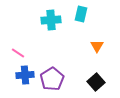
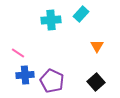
cyan rectangle: rotated 28 degrees clockwise
purple pentagon: moved 2 px down; rotated 15 degrees counterclockwise
